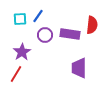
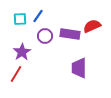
red semicircle: moved 1 px down; rotated 120 degrees counterclockwise
purple circle: moved 1 px down
